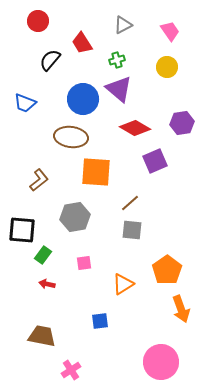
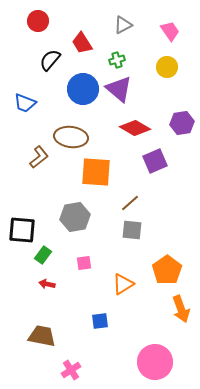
blue circle: moved 10 px up
brown L-shape: moved 23 px up
pink circle: moved 6 px left
